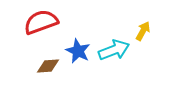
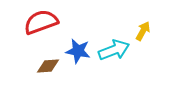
blue star: rotated 15 degrees counterclockwise
